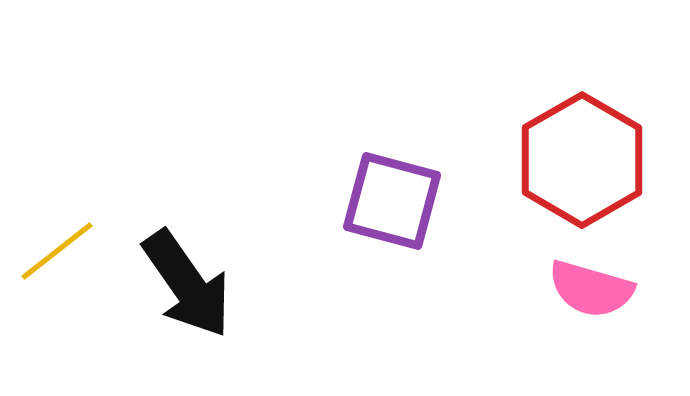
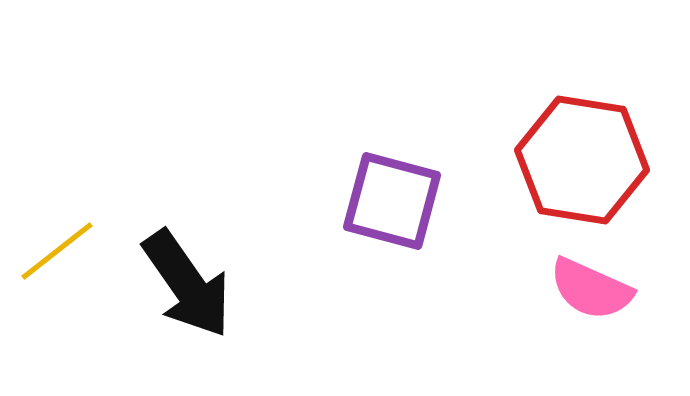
red hexagon: rotated 21 degrees counterclockwise
pink semicircle: rotated 8 degrees clockwise
